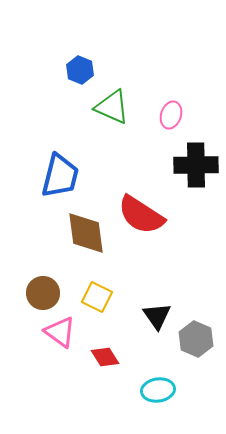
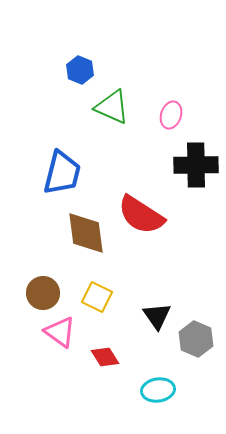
blue trapezoid: moved 2 px right, 3 px up
